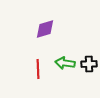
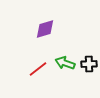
green arrow: rotated 12 degrees clockwise
red line: rotated 54 degrees clockwise
